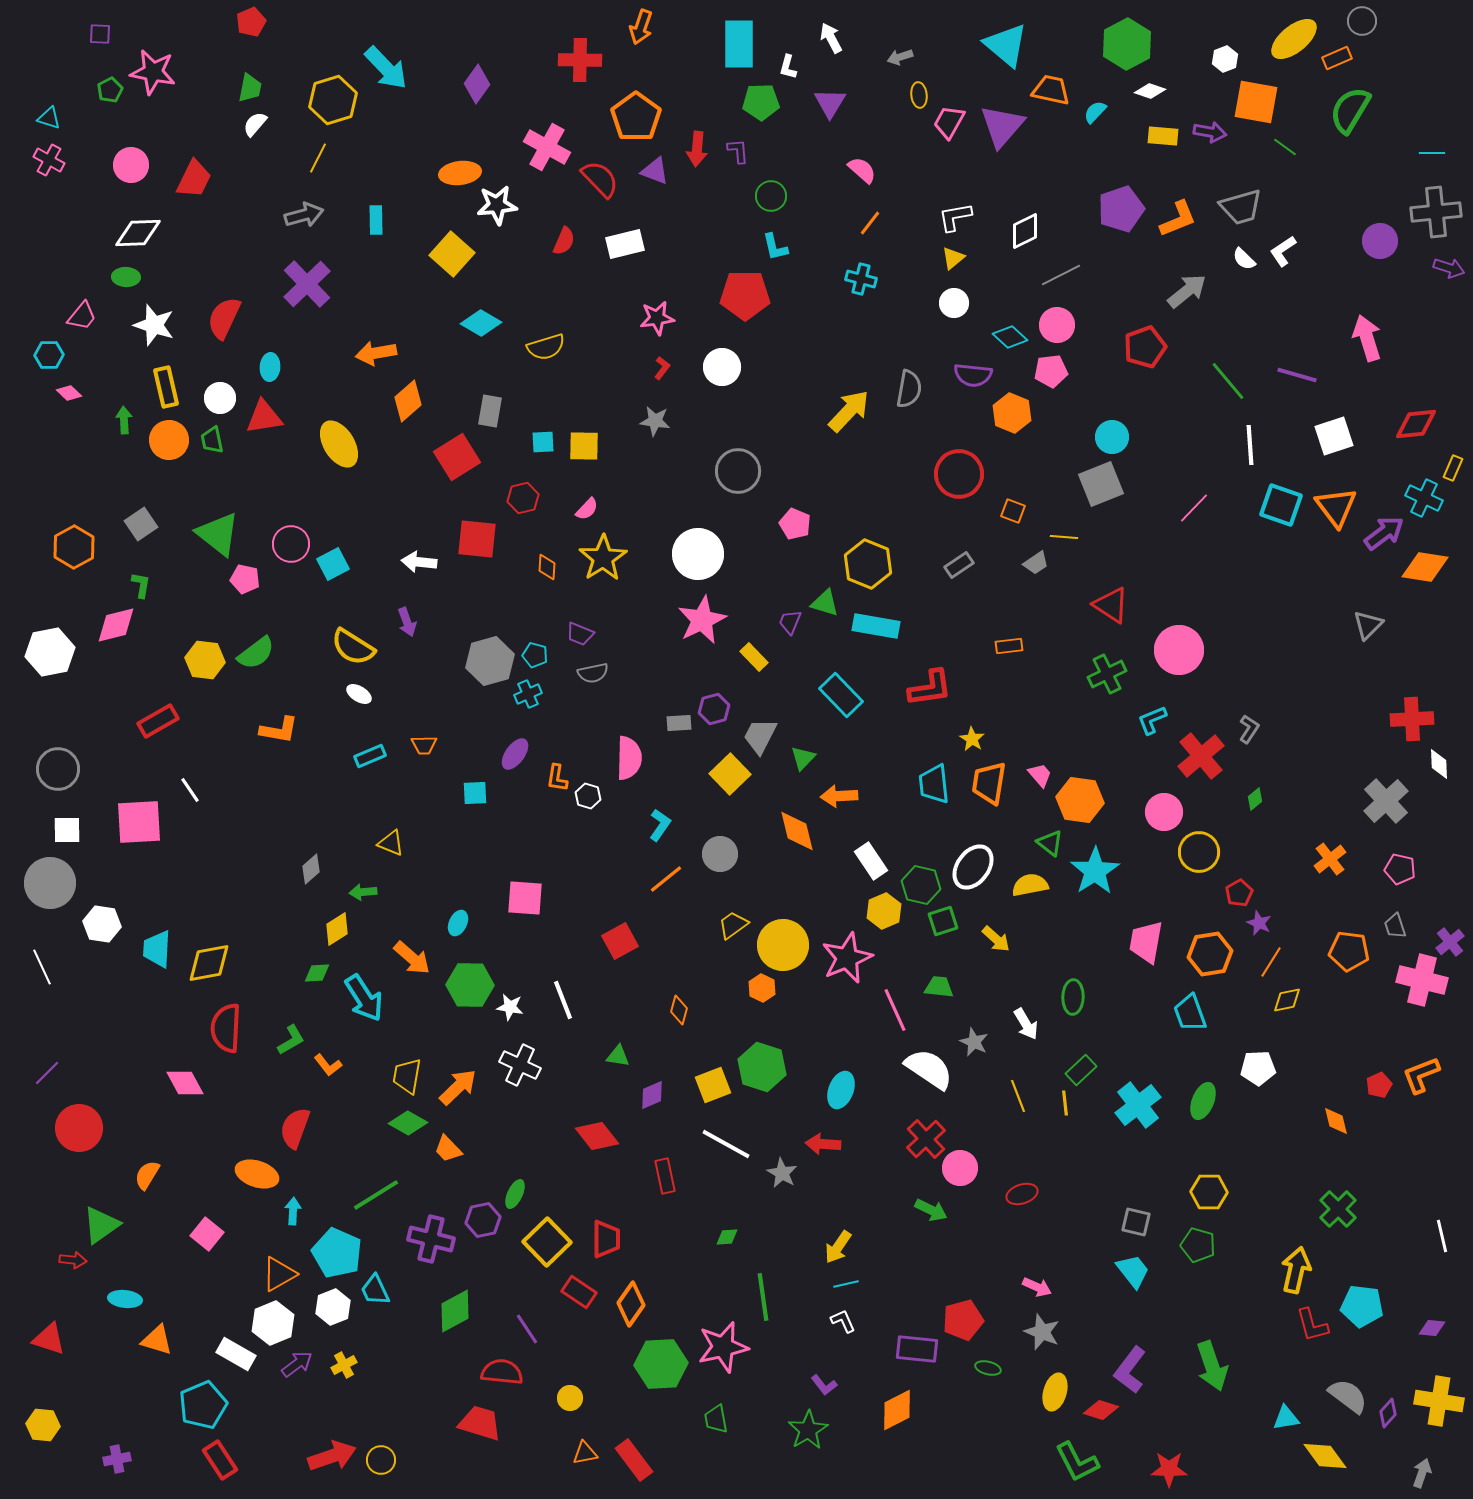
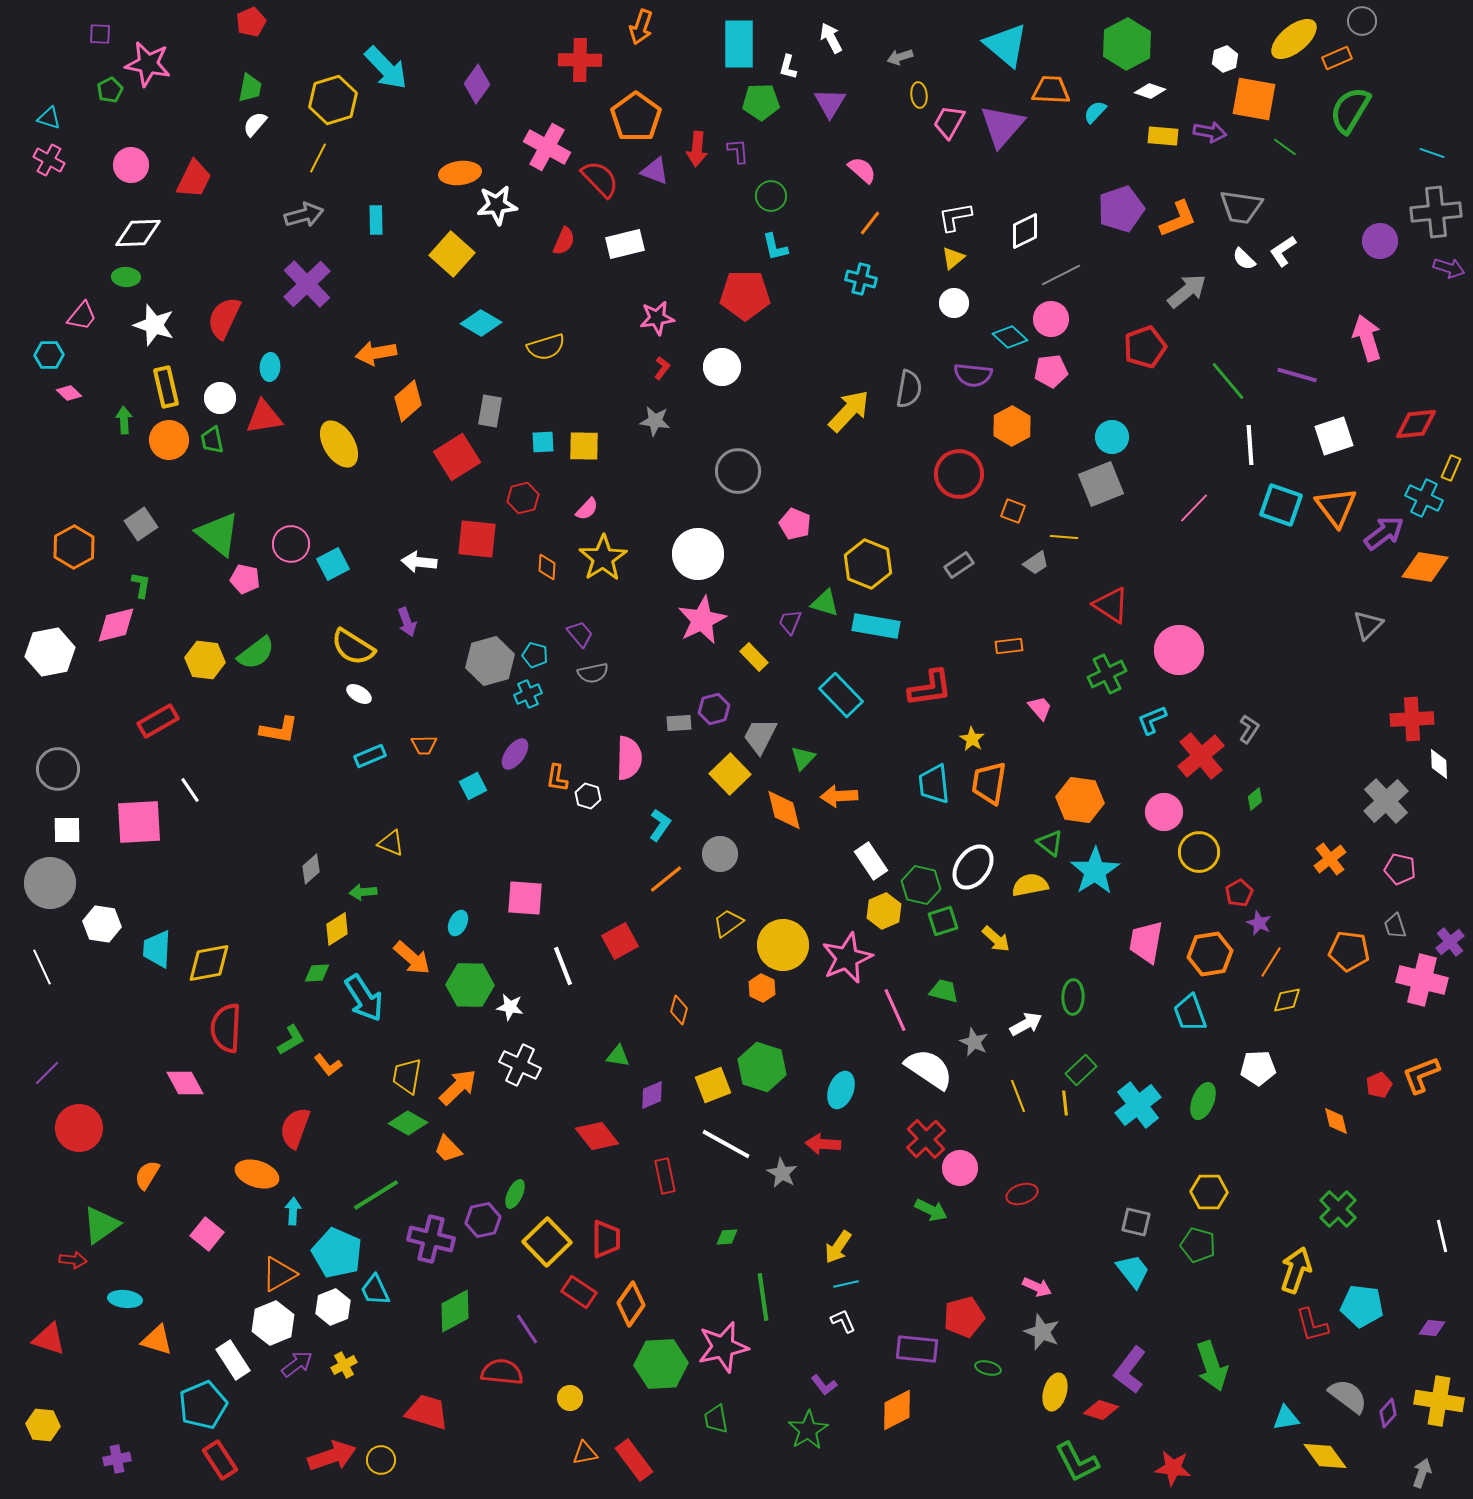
pink star at (153, 72): moved 5 px left, 8 px up
orange trapezoid at (1051, 90): rotated 9 degrees counterclockwise
orange square at (1256, 102): moved 2 px left, 3 px up
cyan line at (1432, 153): rotated 20 degrees clockwise
gray trapezoid at (1241, 207): rotated 24 degrees clockwise
pink circle at (1057, 325): moved 6 px left, 6 px up
orange hexagon at (1012, 413): moved 13 px down; rotated 9 degrees clockwise
yellow rectangle at (1453, 468): moved 2 px left
purple trapezoid at (580, 634): rotated 152 degrees counterclockwise
pink trapezoid at (1040, 775): moved 67 px up
cyan square at (475, 793): moved 2 px left, 7 px up; rotated 24 degrees counterclockwise
orange diamond at (797, 831): moved 13 px left, 21 px up
yellow trapezoid at (733, 925): moved 5 px left, 2 px up
green trapezoid at (939, 987): moved 5 px right, 4 px down; rotated 8 degrees clockwise
white line at (563, 1000): moved 34 px up
white arrow at (1026, 1024): rotated 88 degrees counterclockwise
yellow arrow at (1296, 1270): rotated 6 degrees clockwise
red pentagon at (963, 1320): moved 1 px right, 3 px up
white rectangle at (236, 1354): moved 3 px left, 6 px down; rotated 27 degrees clockwise
red trapezoid at (480, 1423): moved 53 px left, 11 px up
red star at (1169, 1469): moved 4 px right, 1 px up; rotated 6 degrees clockwise
